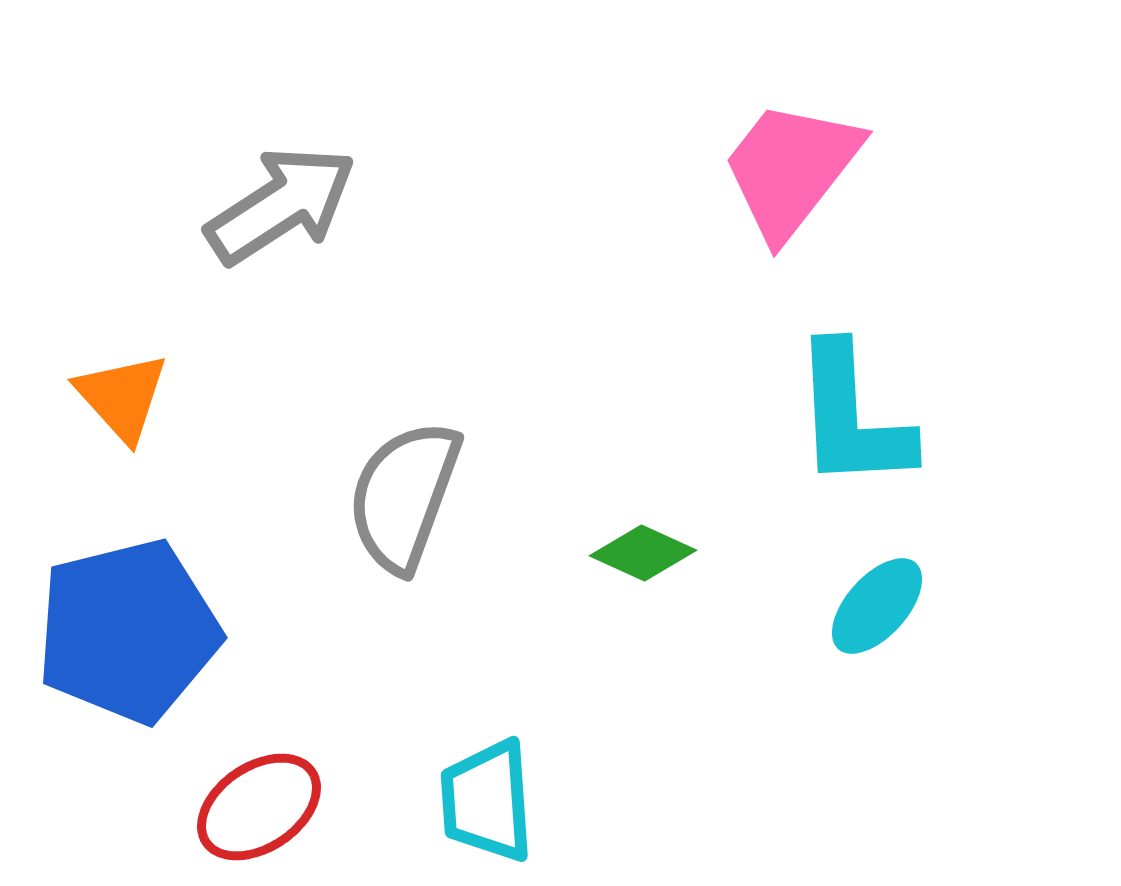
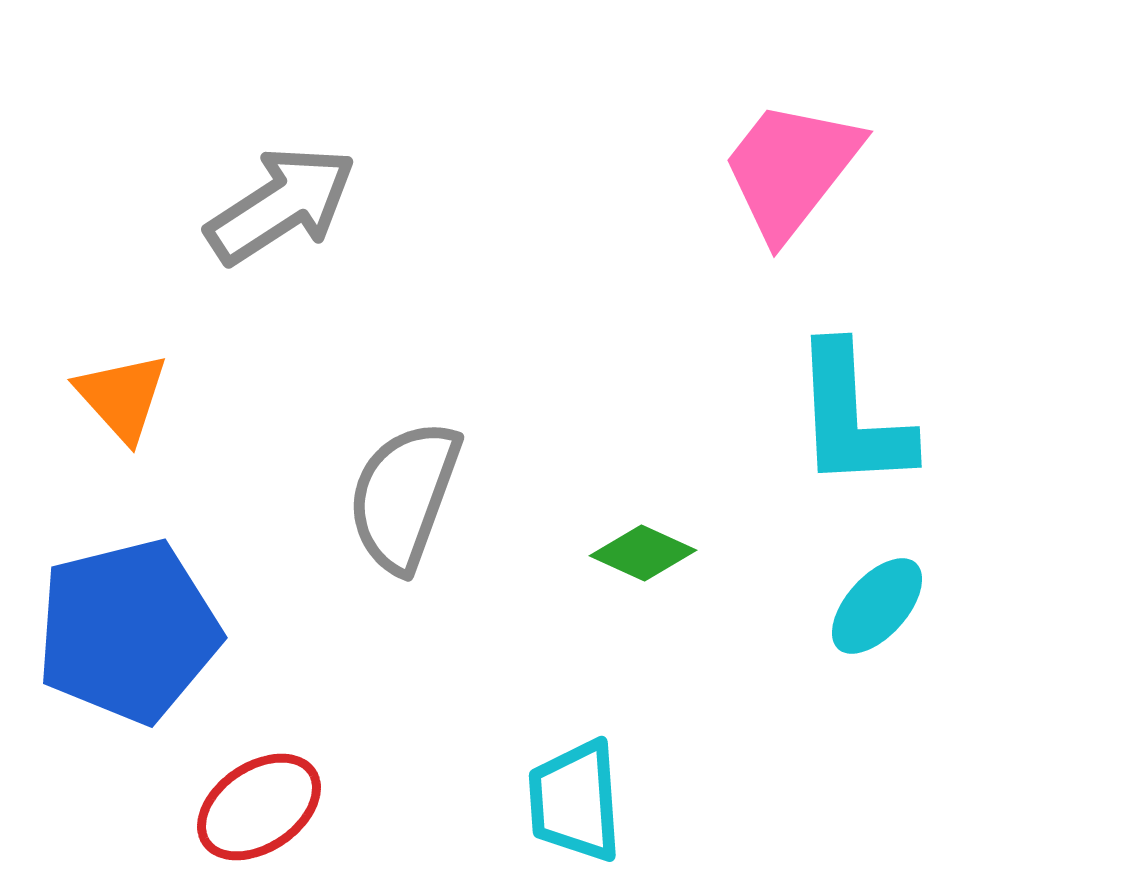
cyan trapezoid: moved 88 px right
